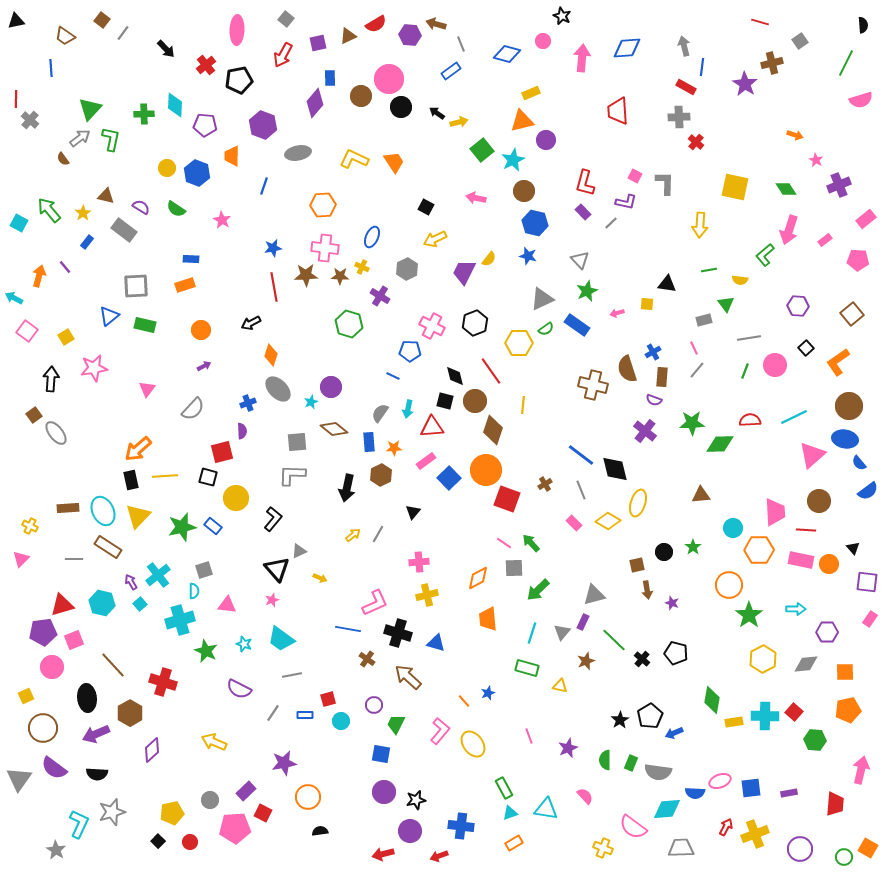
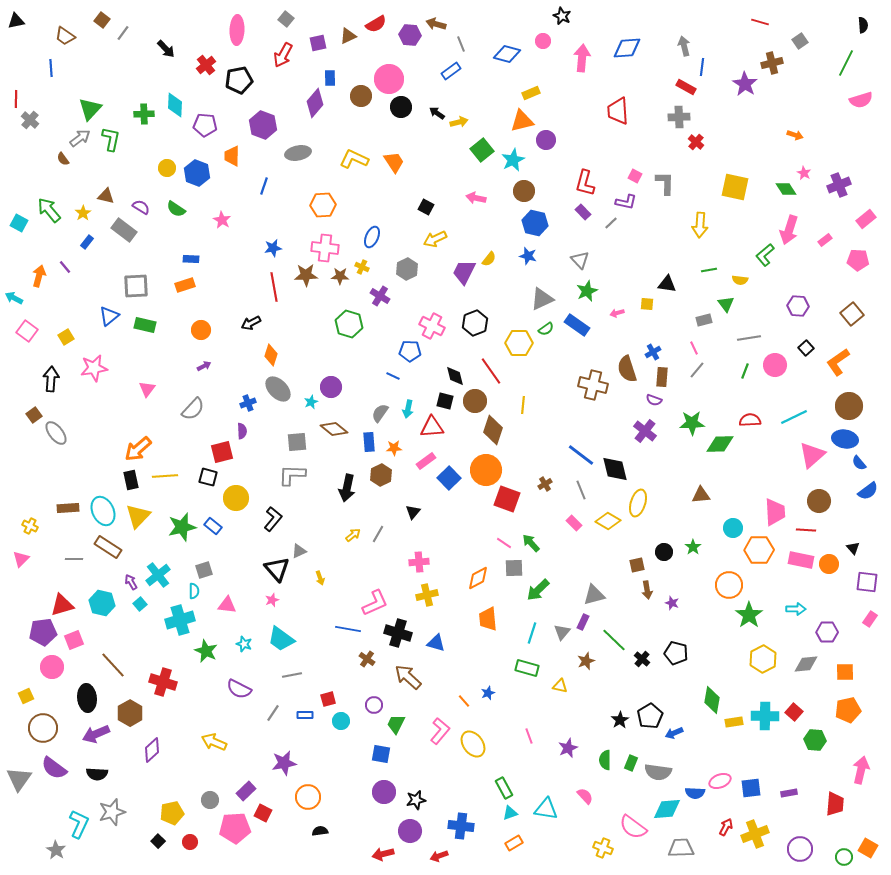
pink star at (816, 160): moved 12 px left, 13 px down
yellow arrow at (320, 578): rotated 48 degrees clockwise
